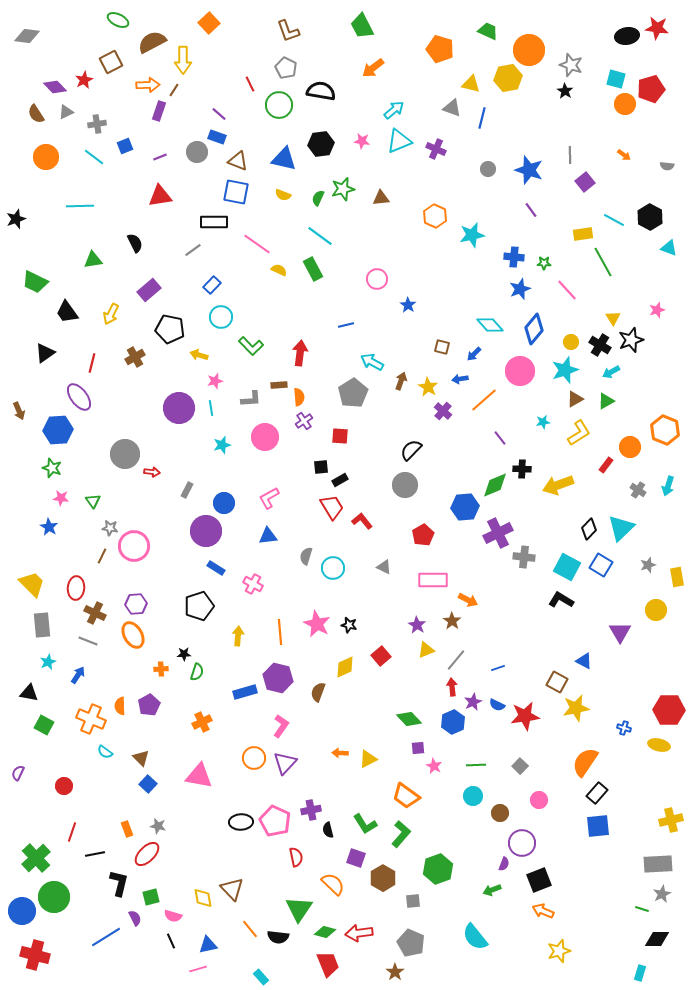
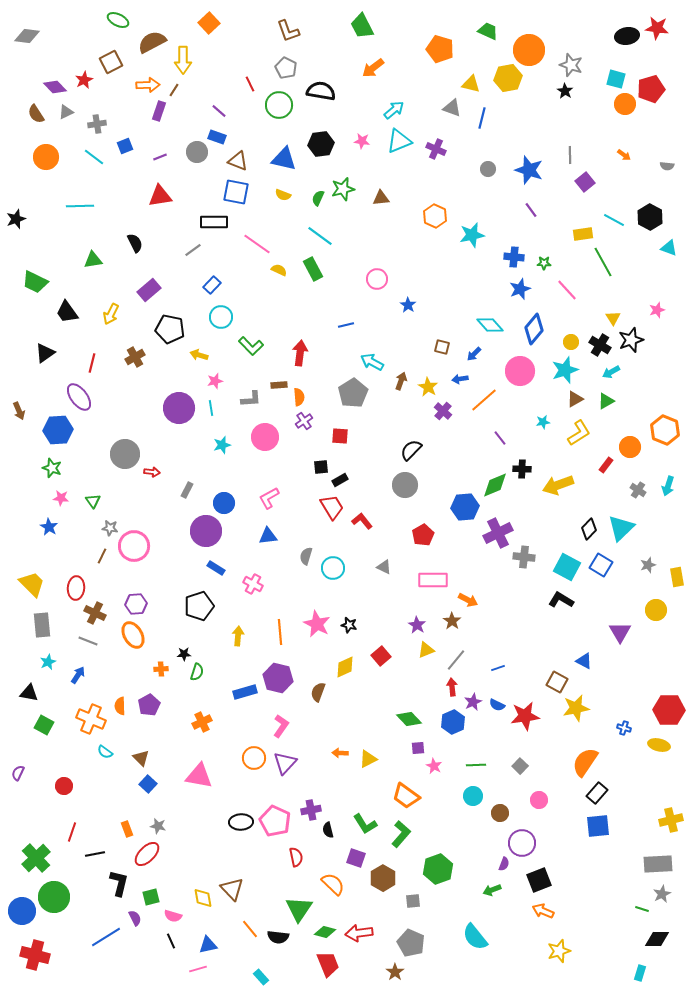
purple line at (219, 114): moved 3 px up
